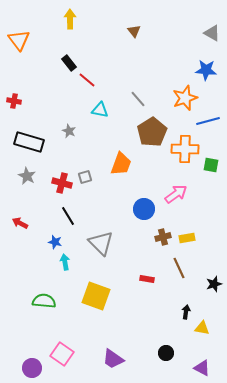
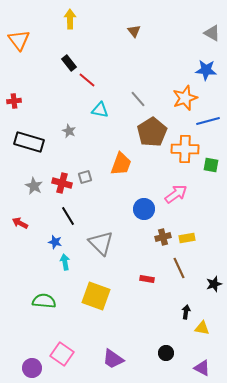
red cross at (14, 101): rotated 16 degrees counterclockwise
gray star at (27, 176): moved 7 px right, 10 px down
